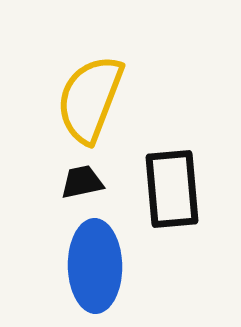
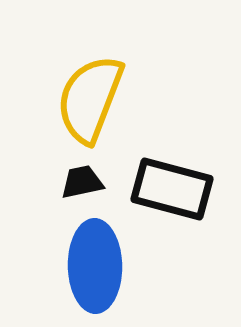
black rectangle: rotated 70 degrees counterclockwise
